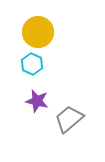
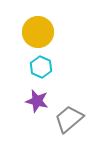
cyan hexagon: moved 9 px right, 3 px down
